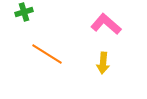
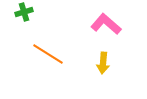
orange line: moved 1 px right
